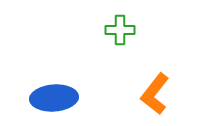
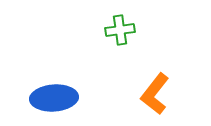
green cross: rotated 8 degrees counterclockwise
